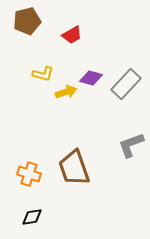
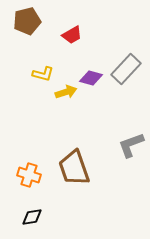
gray rectangle: moved 15 px up
orange cross: moved 1 px down
